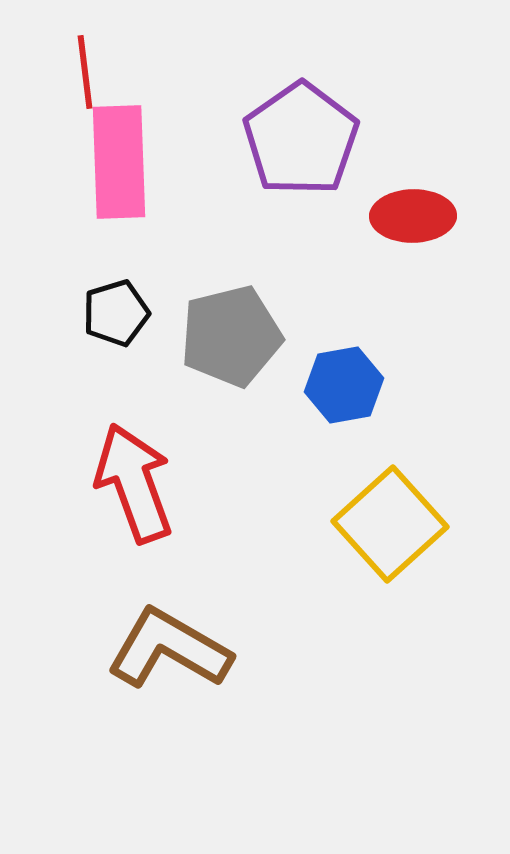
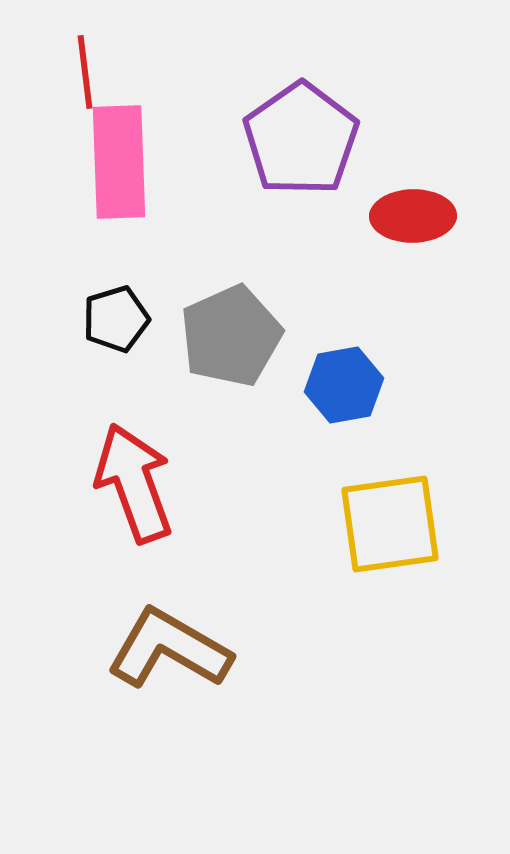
black pentagon: moved 6 px down
gray pentagon: rotated 10 degrees counterclockwise
yellow square: rotated 34 degrees clockwise
